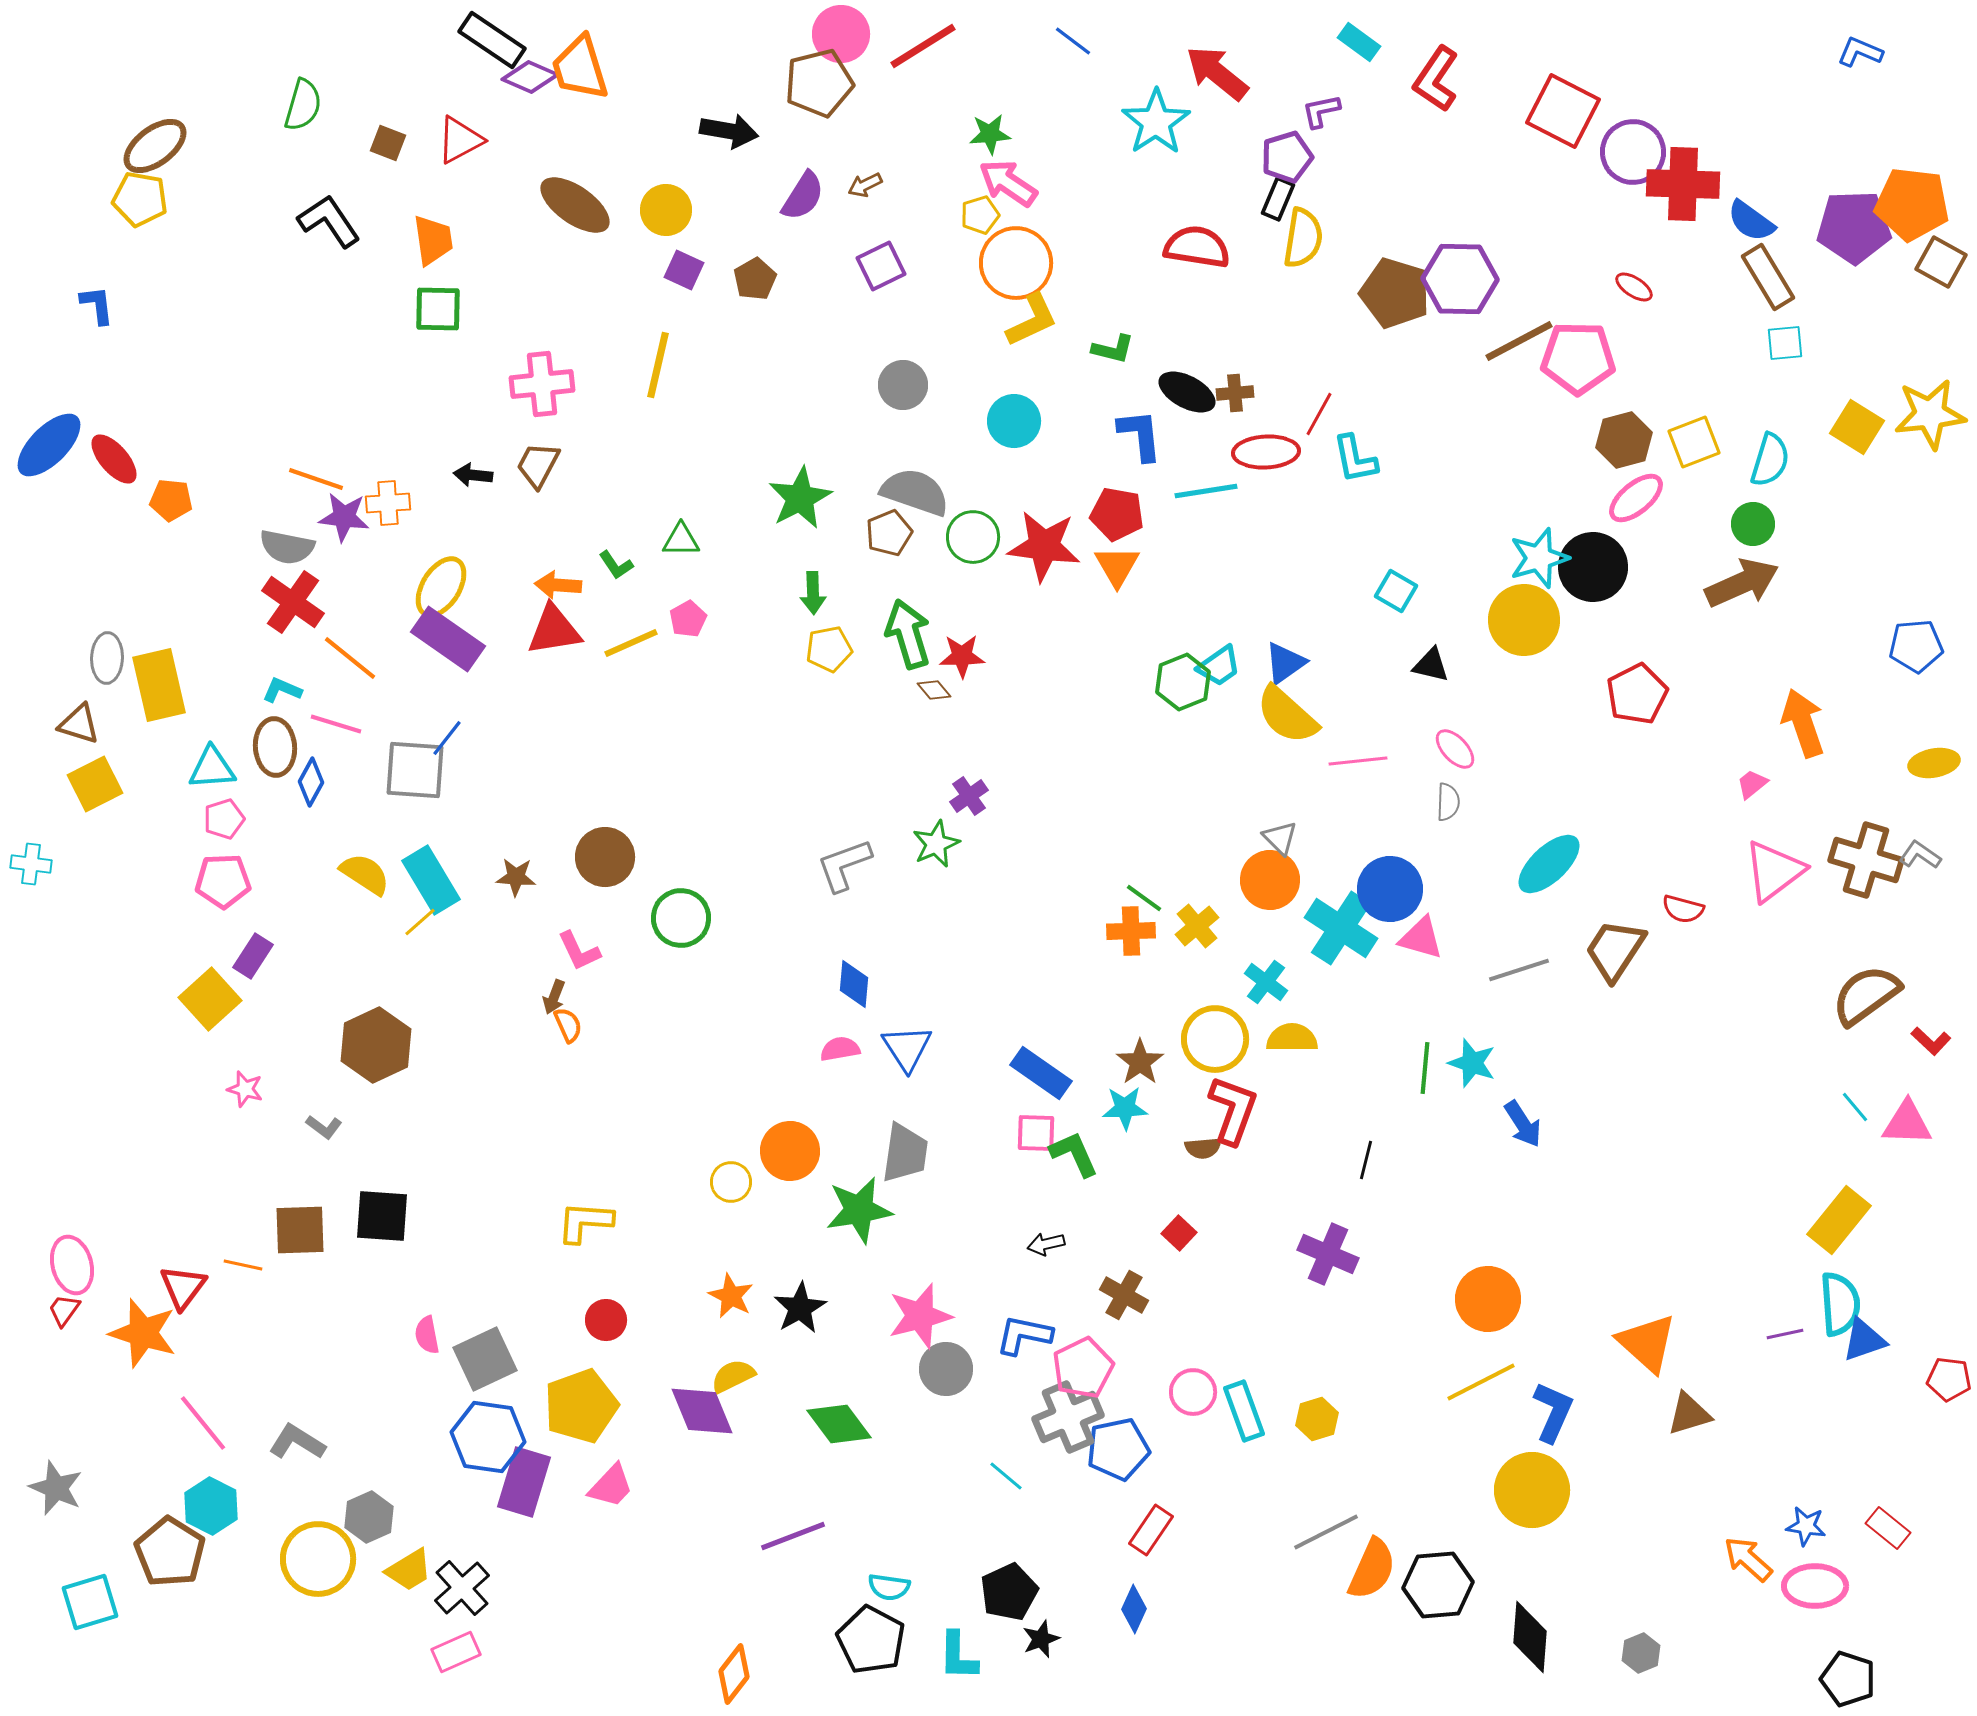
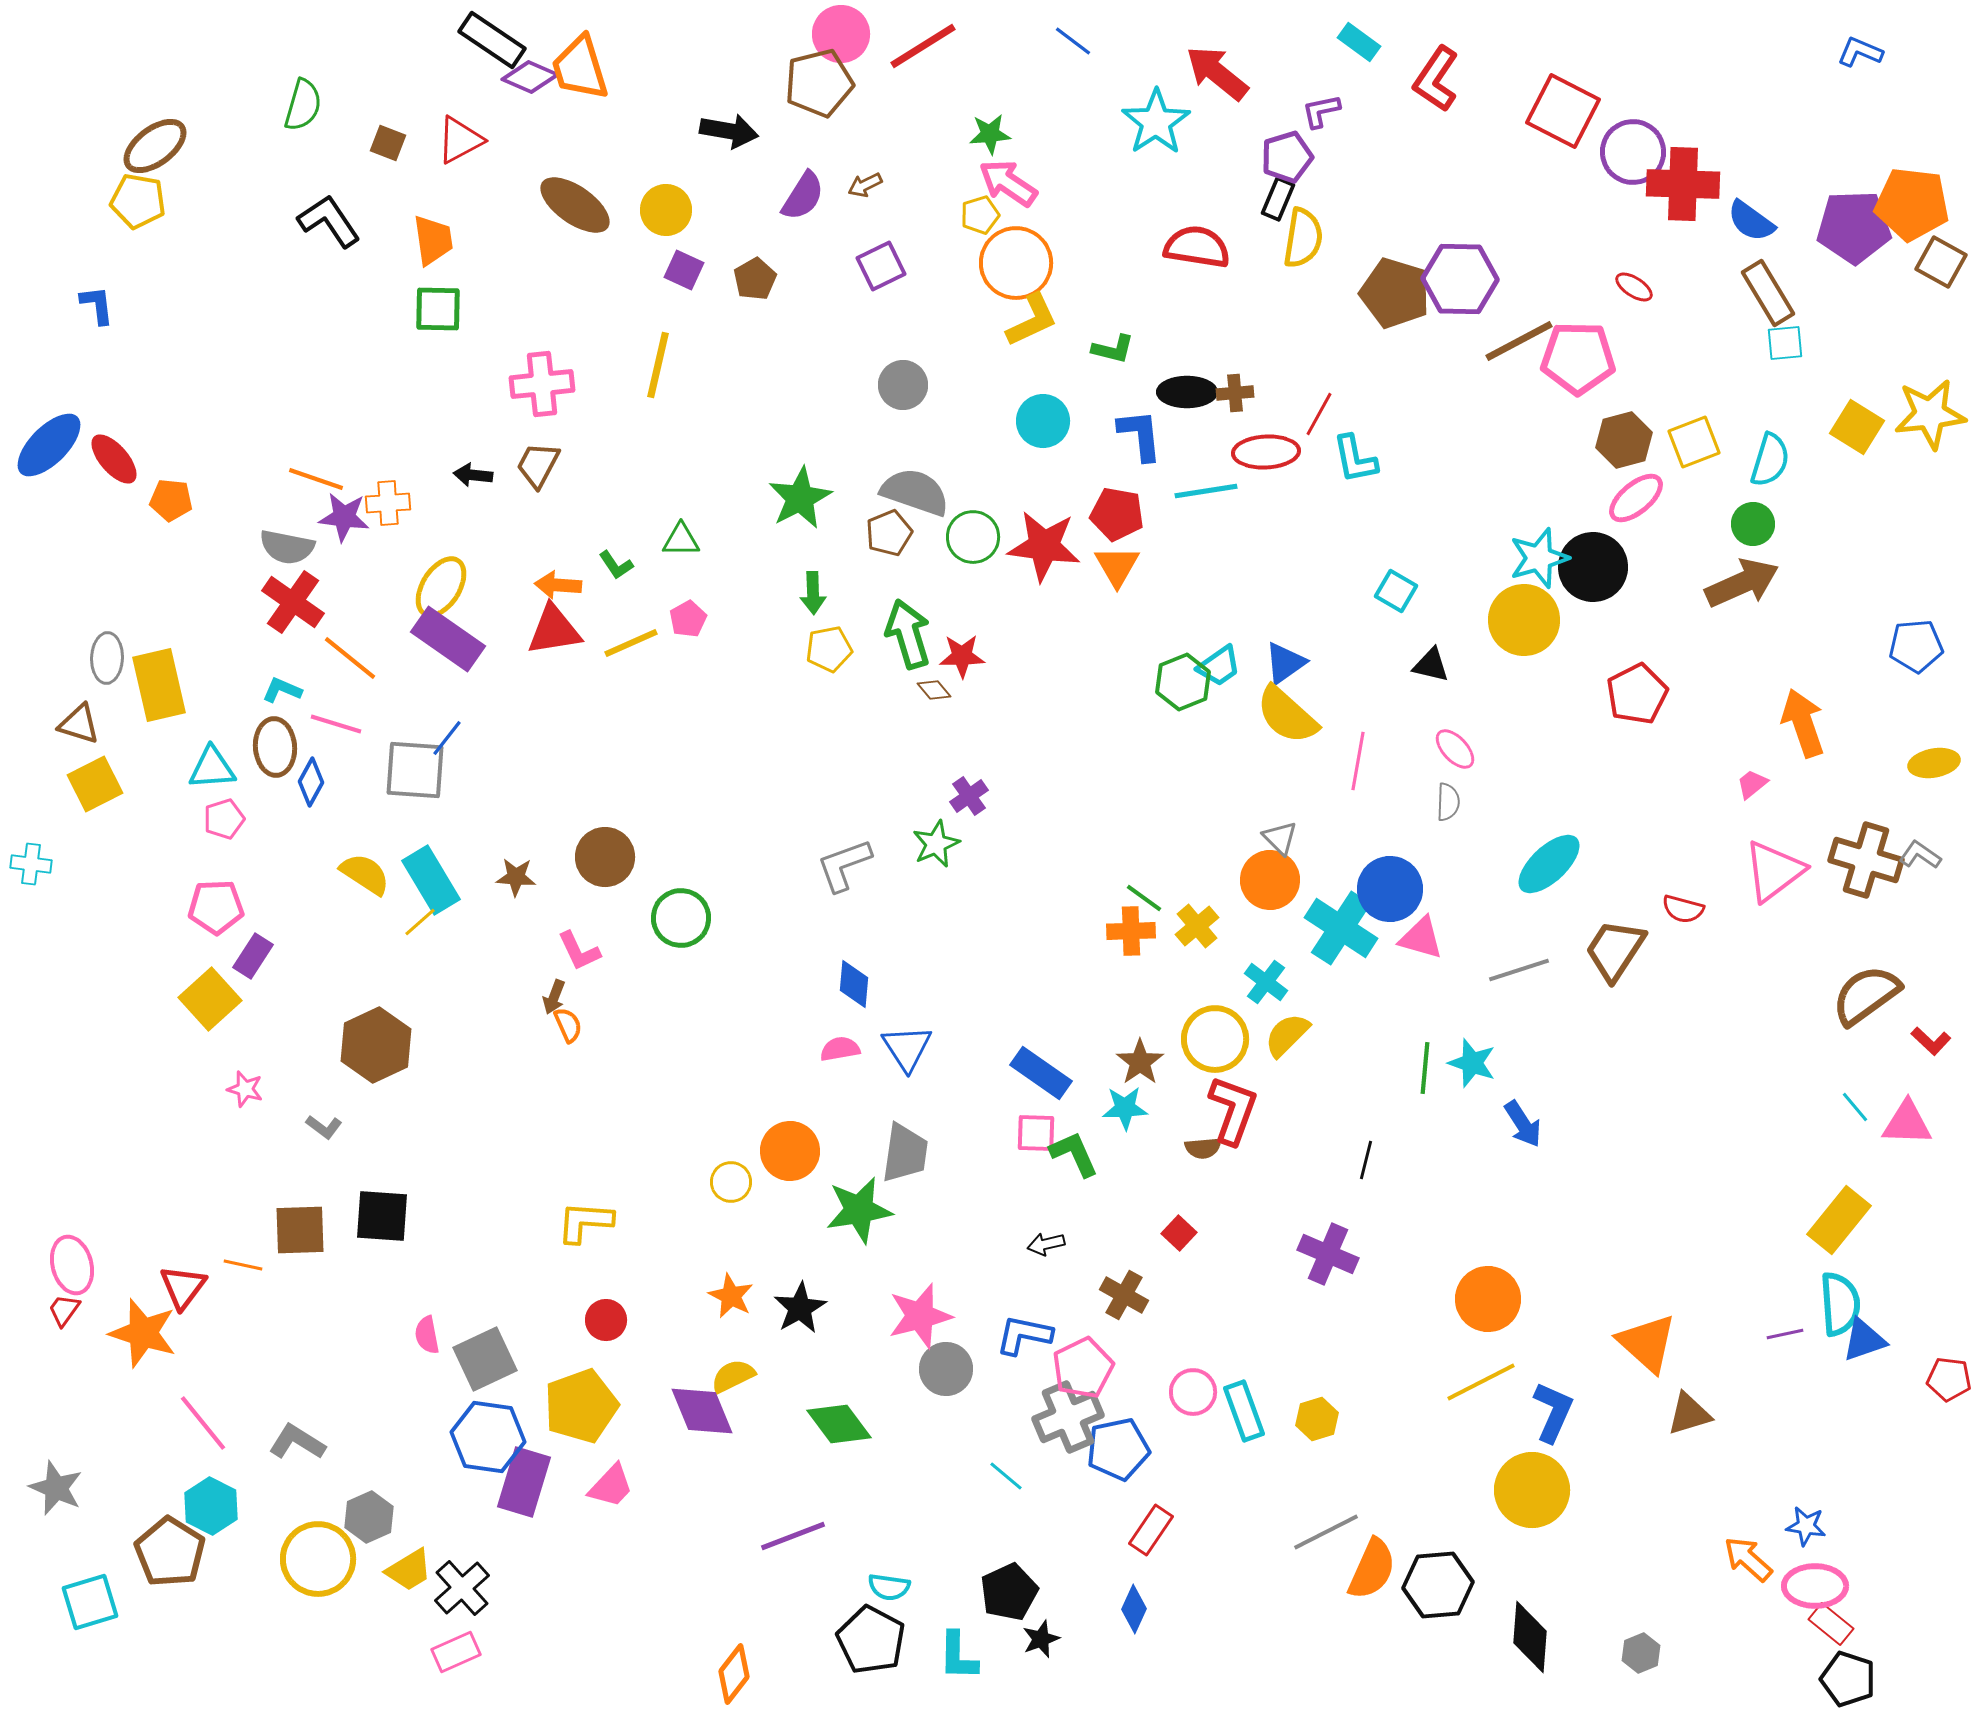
yellow pentagon at (140, 199): moved 2 px left, 2 px down
brown rectangle at (1768, 277): moved 16 px down
black ellipse at (1187, 392): rotated 28 degrees counterclockwise
cyan circle at (1014, 421): moved 29 px right
pink line at (1358, 761): rotated 74 degrees counterclockwise
pink pentagon at (223, 881): moved 7 px left, 26 px down
yellow semicircle at (1292, 1038): moved 5 px left, 3 px up; rotated 45 degrees counterclockwise
red rectangle at (1888, 1528): moved 57 px left, 96 px down
